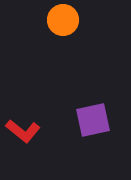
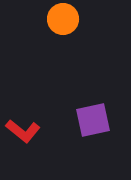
orange circle: moved 1 px up
